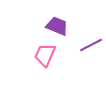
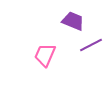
purple trapezoid: moved 16 px right, 5 px up
